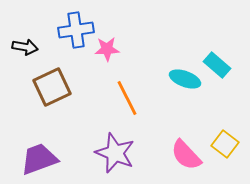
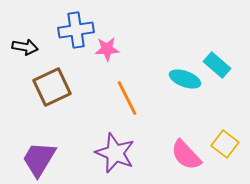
purple trapezoid: rotated 39 degrees counterclockwise
